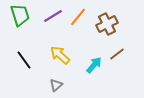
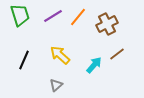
black line: rotated 60 degrees clockwise
